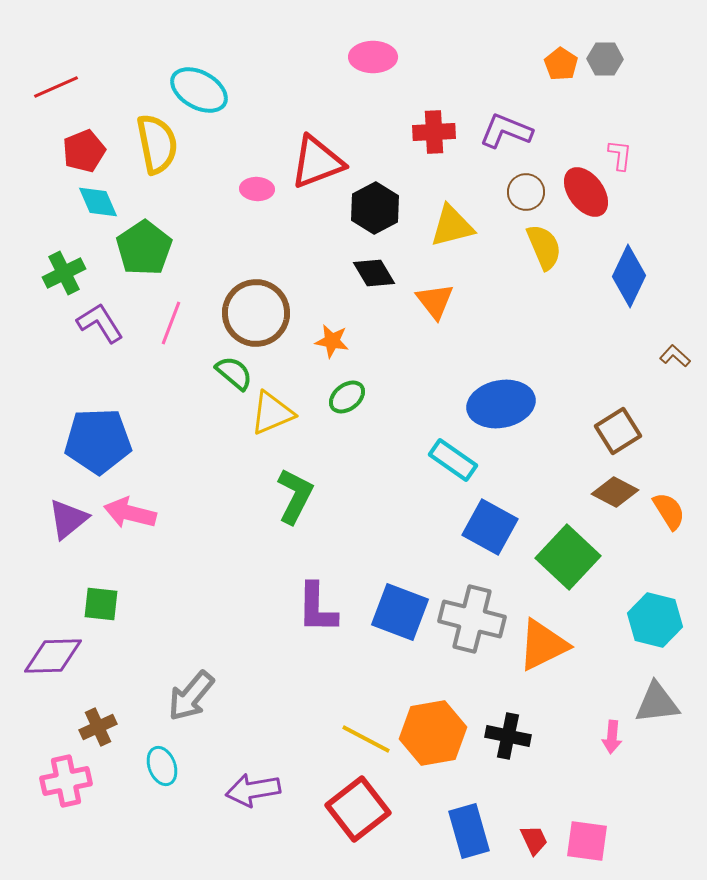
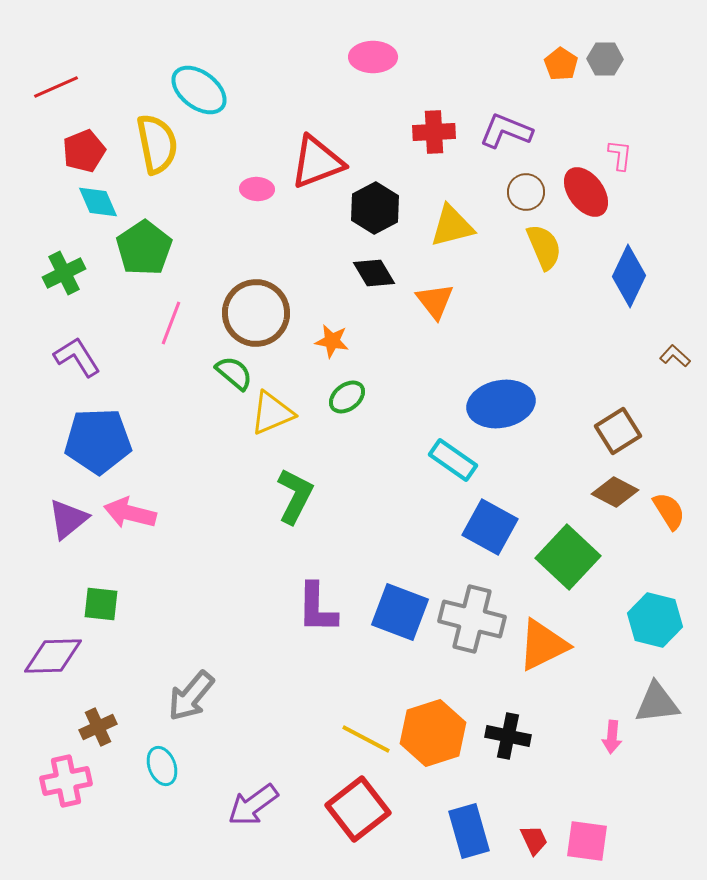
cyan ellipse at (199, 90): rotated 8 degrees clockwise
purple L-shape at (100, 323): moved 23 px left, 34 px down
orange hexagon at (433, 733): rotated 8 degrees counterclockwise
purple arrow at (253, 790): moved 15 px down; rotated 26 degrees counterclockwise
